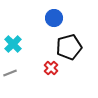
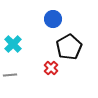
blue circle: moved 1 px left, 1 px down
black pentagon: rotated 15 degrees counterclockwise
gray line: moved 2 px down; rotated 16 degrees clockwise
